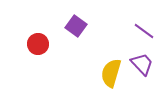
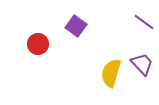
purple line: moved 9 px up
